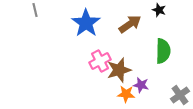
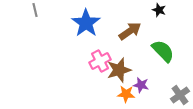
brown arrow: moved 7 px down
green semicircle: rotated 45 degrees counterclockwise
